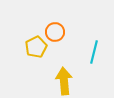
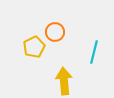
yellow pentagon: moved 2 px left
